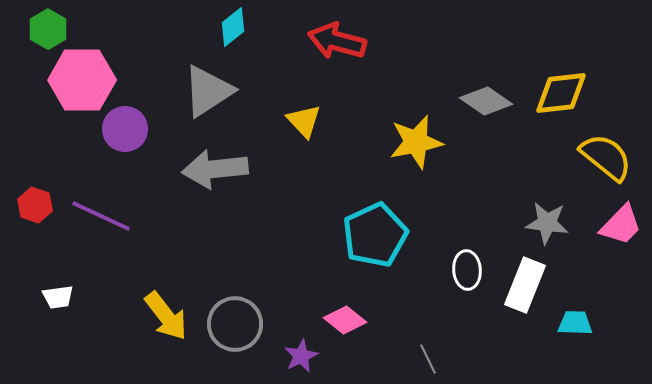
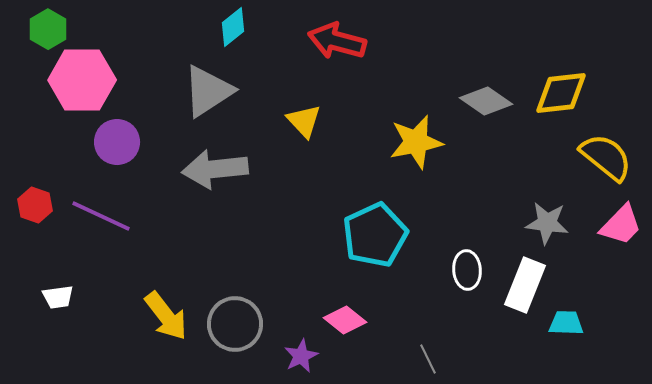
purple circle: moved 8 px left, 13 px down
cyan trapezoid: moved 9 px left
